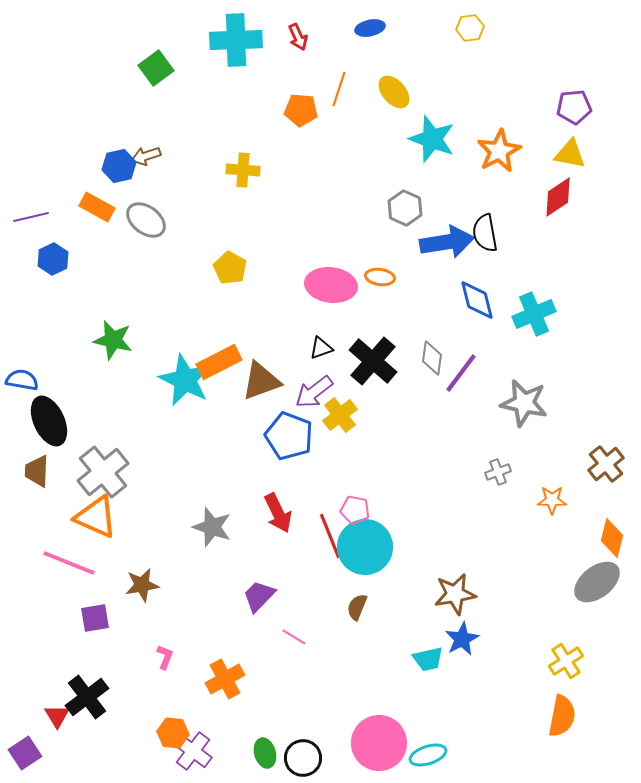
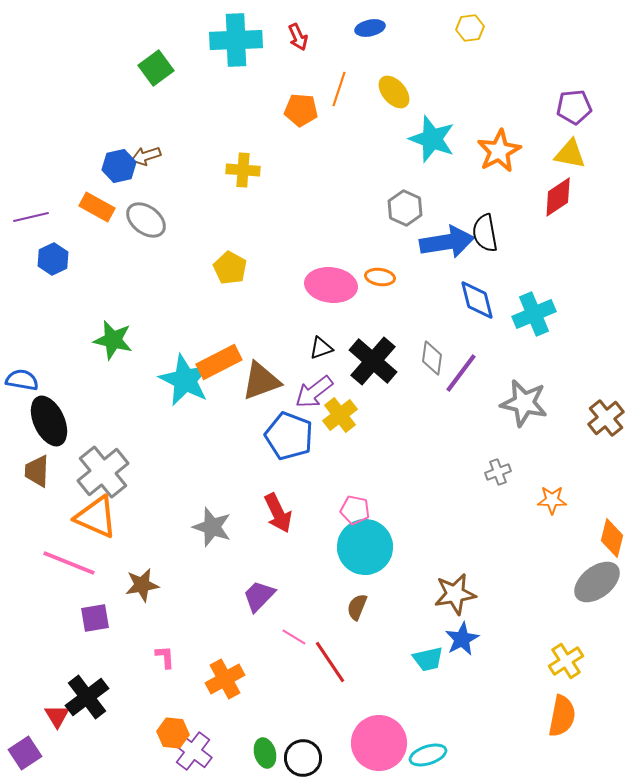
brown cross at (606, 464): moved 46 px up
red line at (330, 536): moved 126 px down; rotated 12 degrees counterclockwise
pink L-shape at (165, 657): rotated 25 degrees counterclockwise
